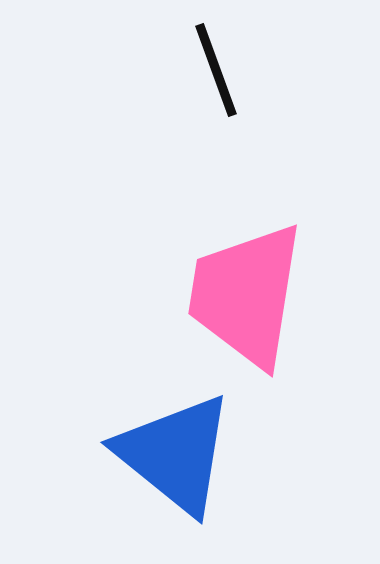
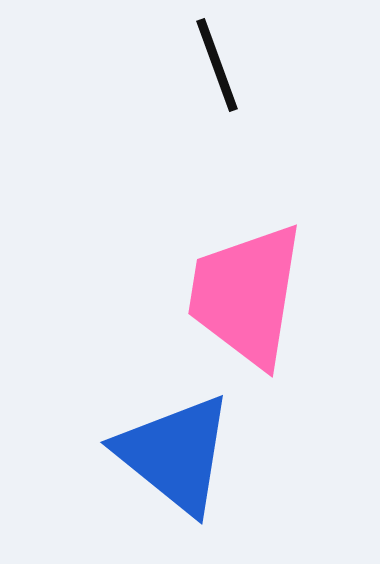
black line: moved 1 px right, 5 px up
